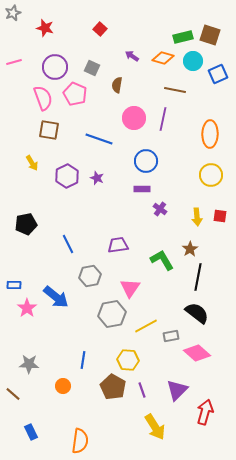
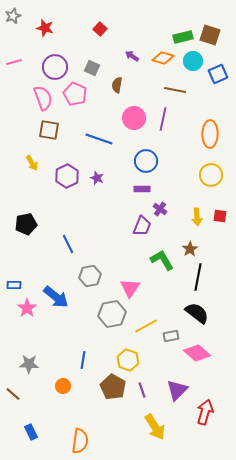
gray star at (13, 13): moved 3 px down
purple trapezoid at (118, 245): moved 24 px right, 19 px up; rotated 120 degrees clockwise
yellow hexagon at (128, 360): rotated 15 degrees clockwise
